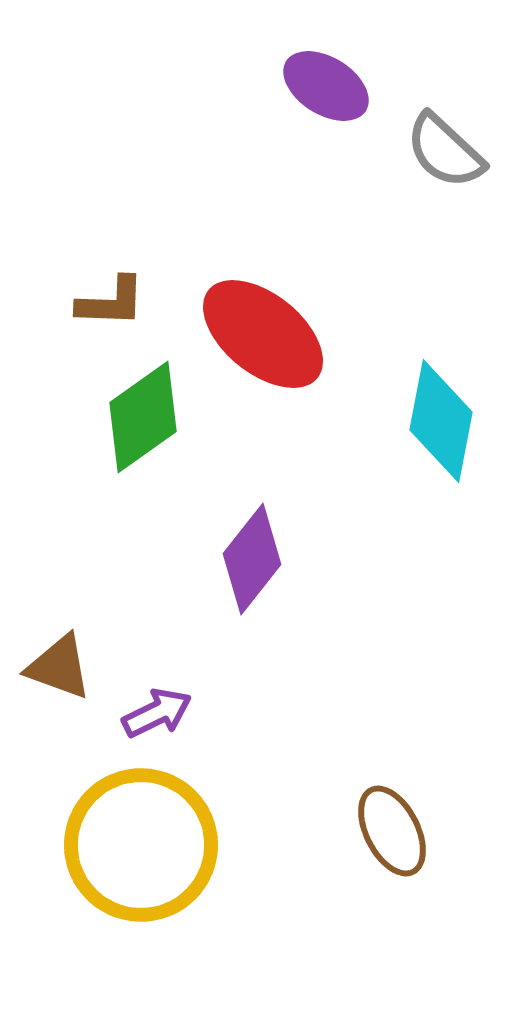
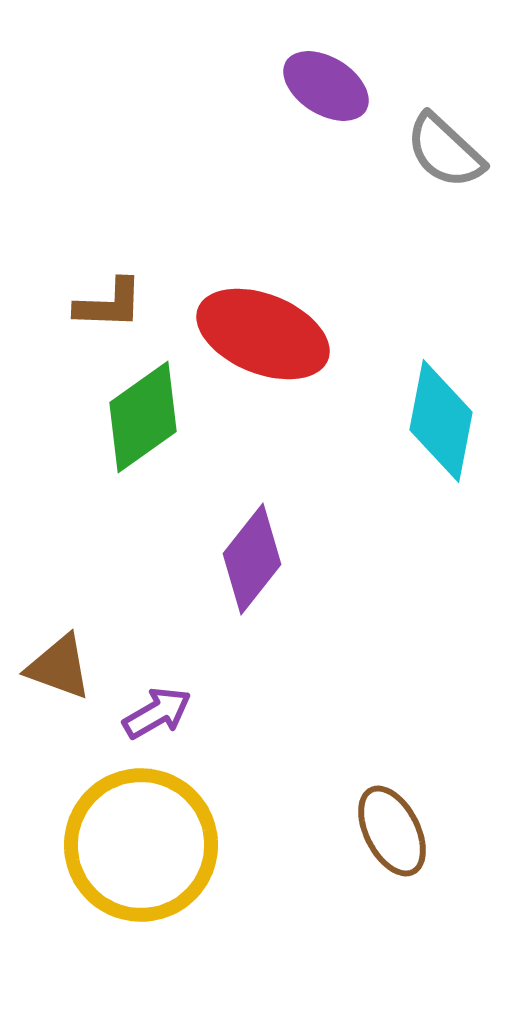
brown L-shape: moved 2 px left, 2 px down
red ellipse: rotated 17 degrees counterclockwise
purple arrow: rotated 4 degrees counterclockwise
